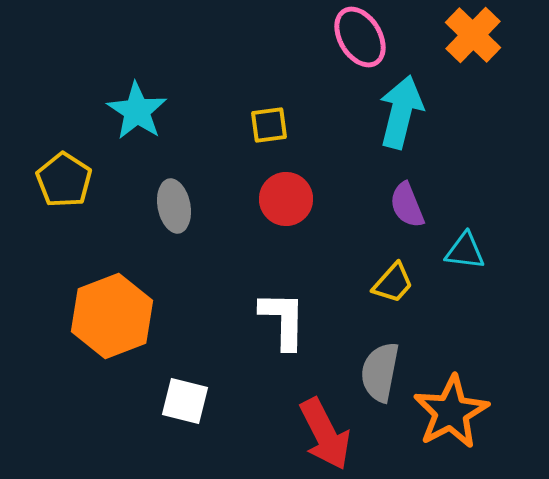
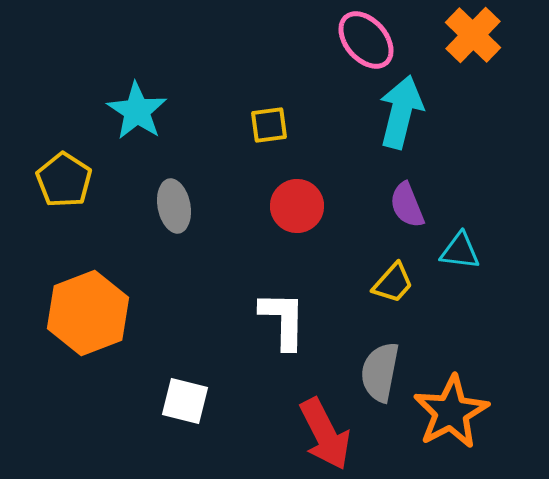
pink ellipse: moved 6 px right, 3 px down; rotated 10 degrees counterclockwise
red circle: moved 11 px right, 7 px down
cyan triangle: moved 5 px left
orange hexagon: moved 24 px left, 3 px up
